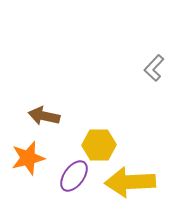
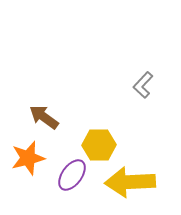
gray L-shape: moved 11 px left, 17 px down
brown arrow: moved 1 px down; rotated 24 degrees clockwise
purple ellipse: moved 2 px left, 1 px up
